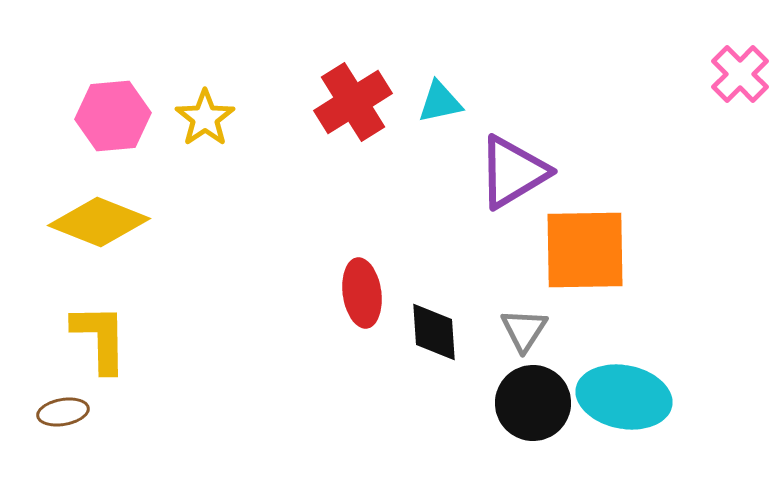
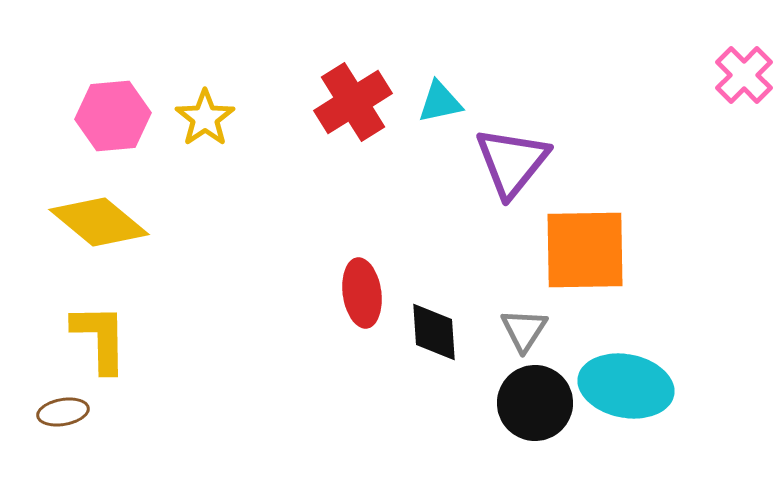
pink cross: moved 4 px right, 1 px down
purple triangle: moved 1 px left, 10 px up; rotated 20 degrees counterclockwise
yellow diamond: rotated 18 degrees clockwise
cyan ellipse: moved 2 px right, 11 px up
black circle: moved 2 px right
